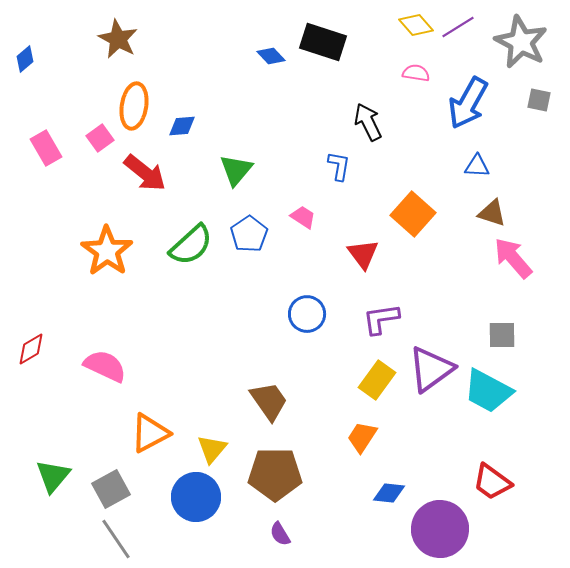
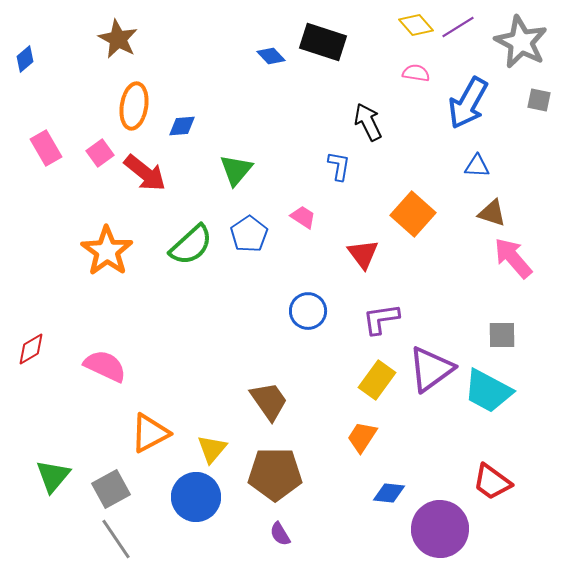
pink square at (100, 138): moved 15 px down
blue circle at (307, 314): moved 1 px right, 3 px up
